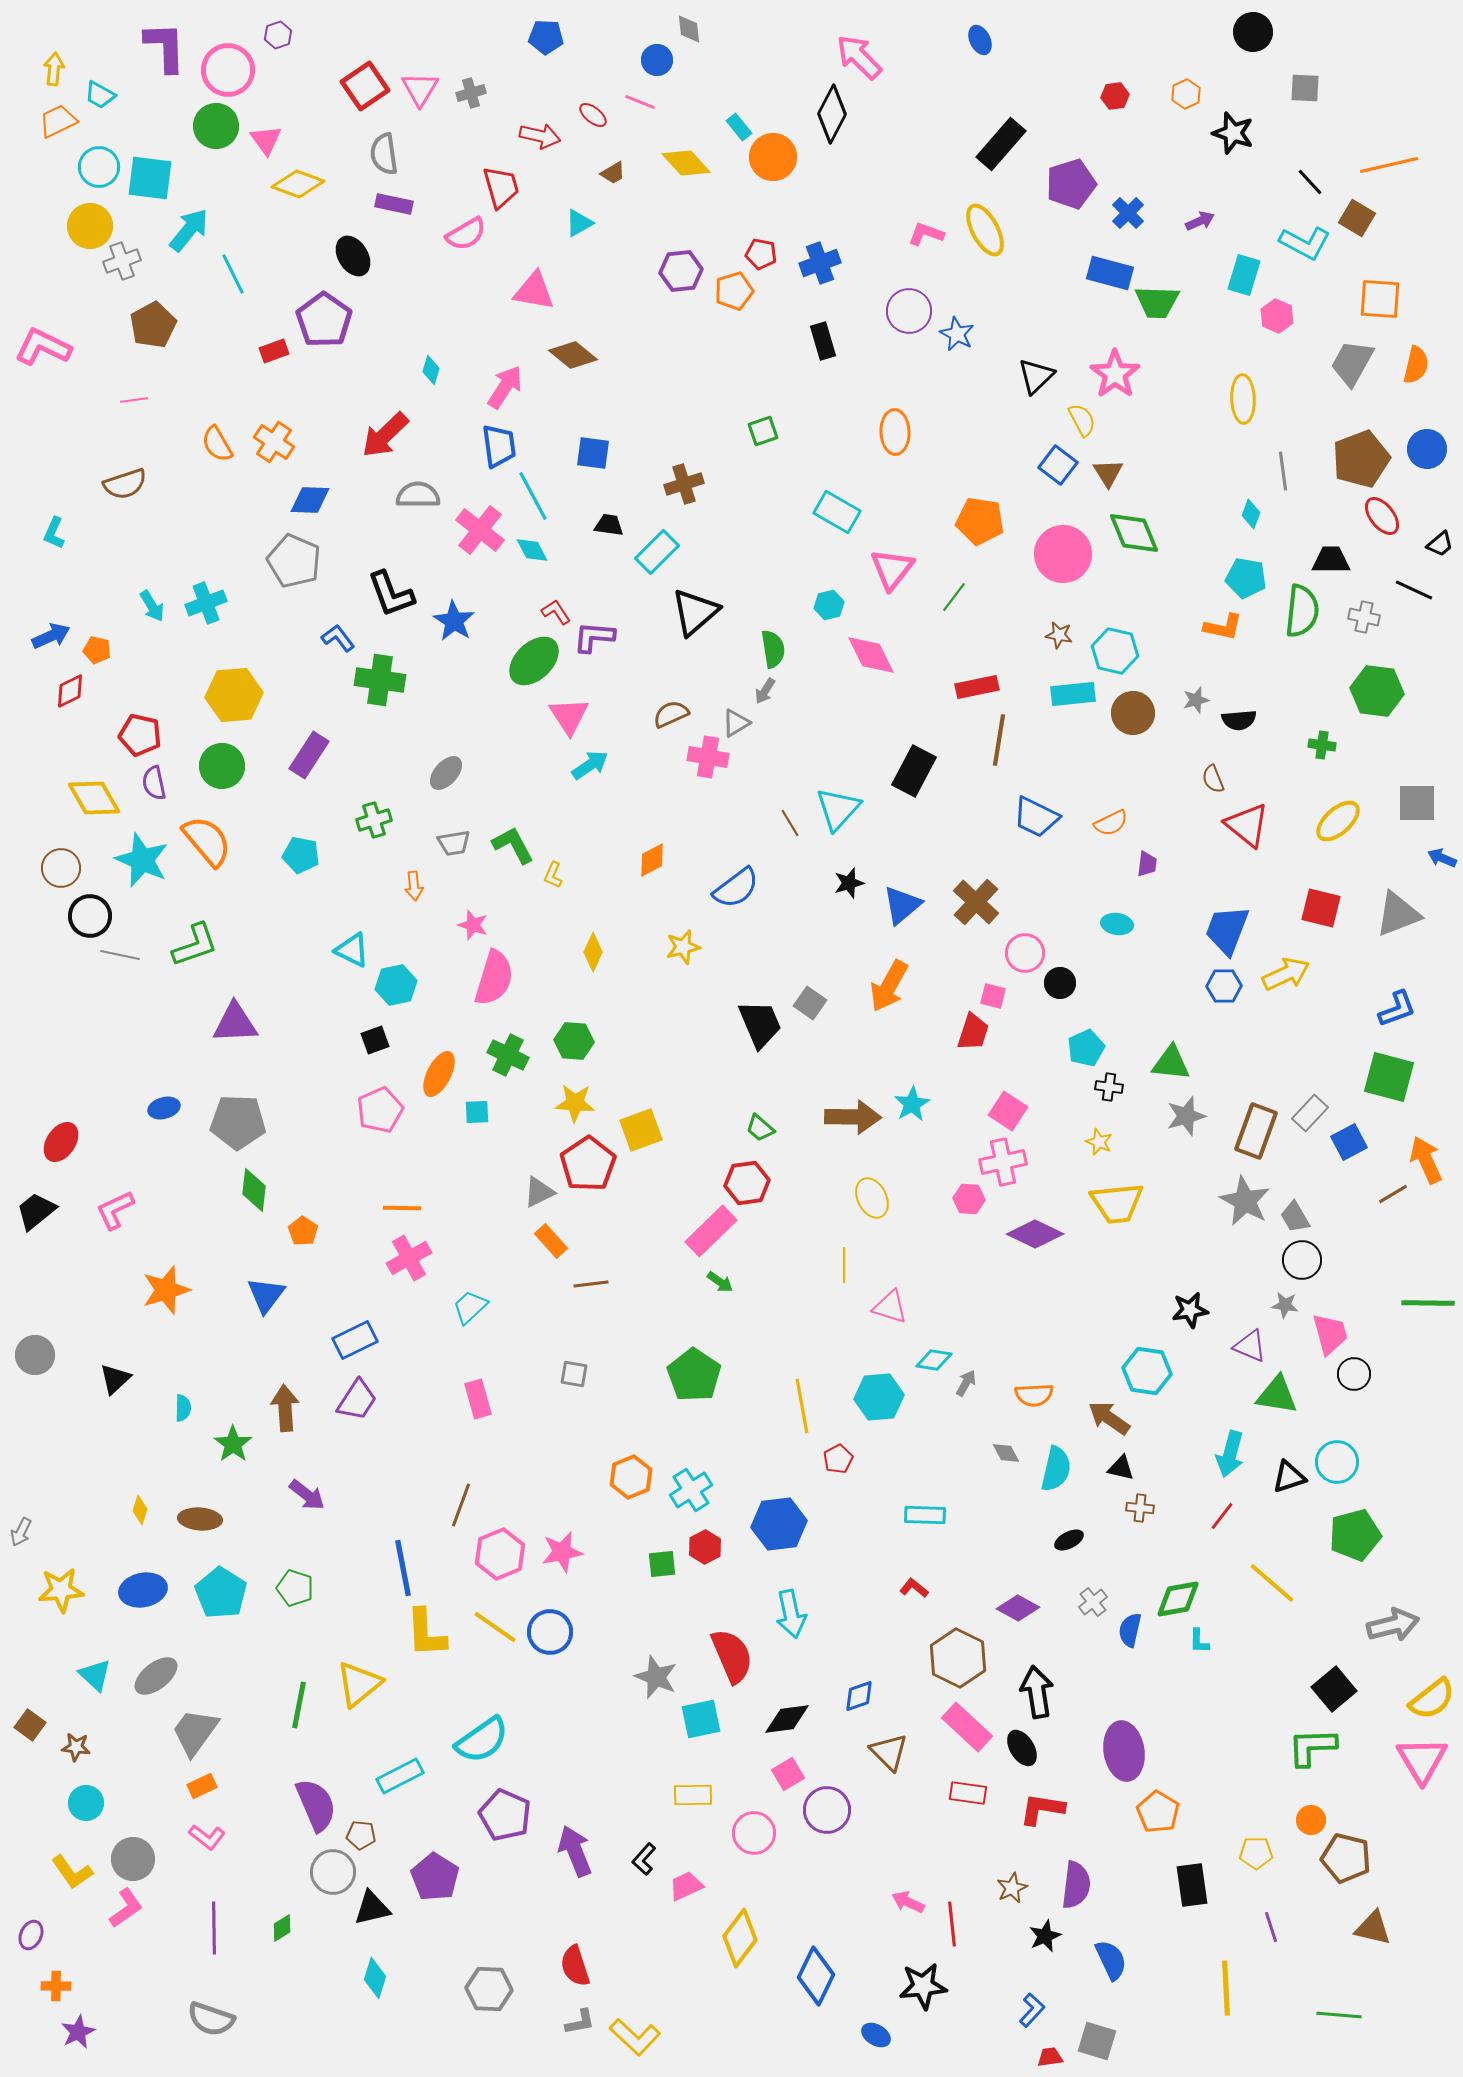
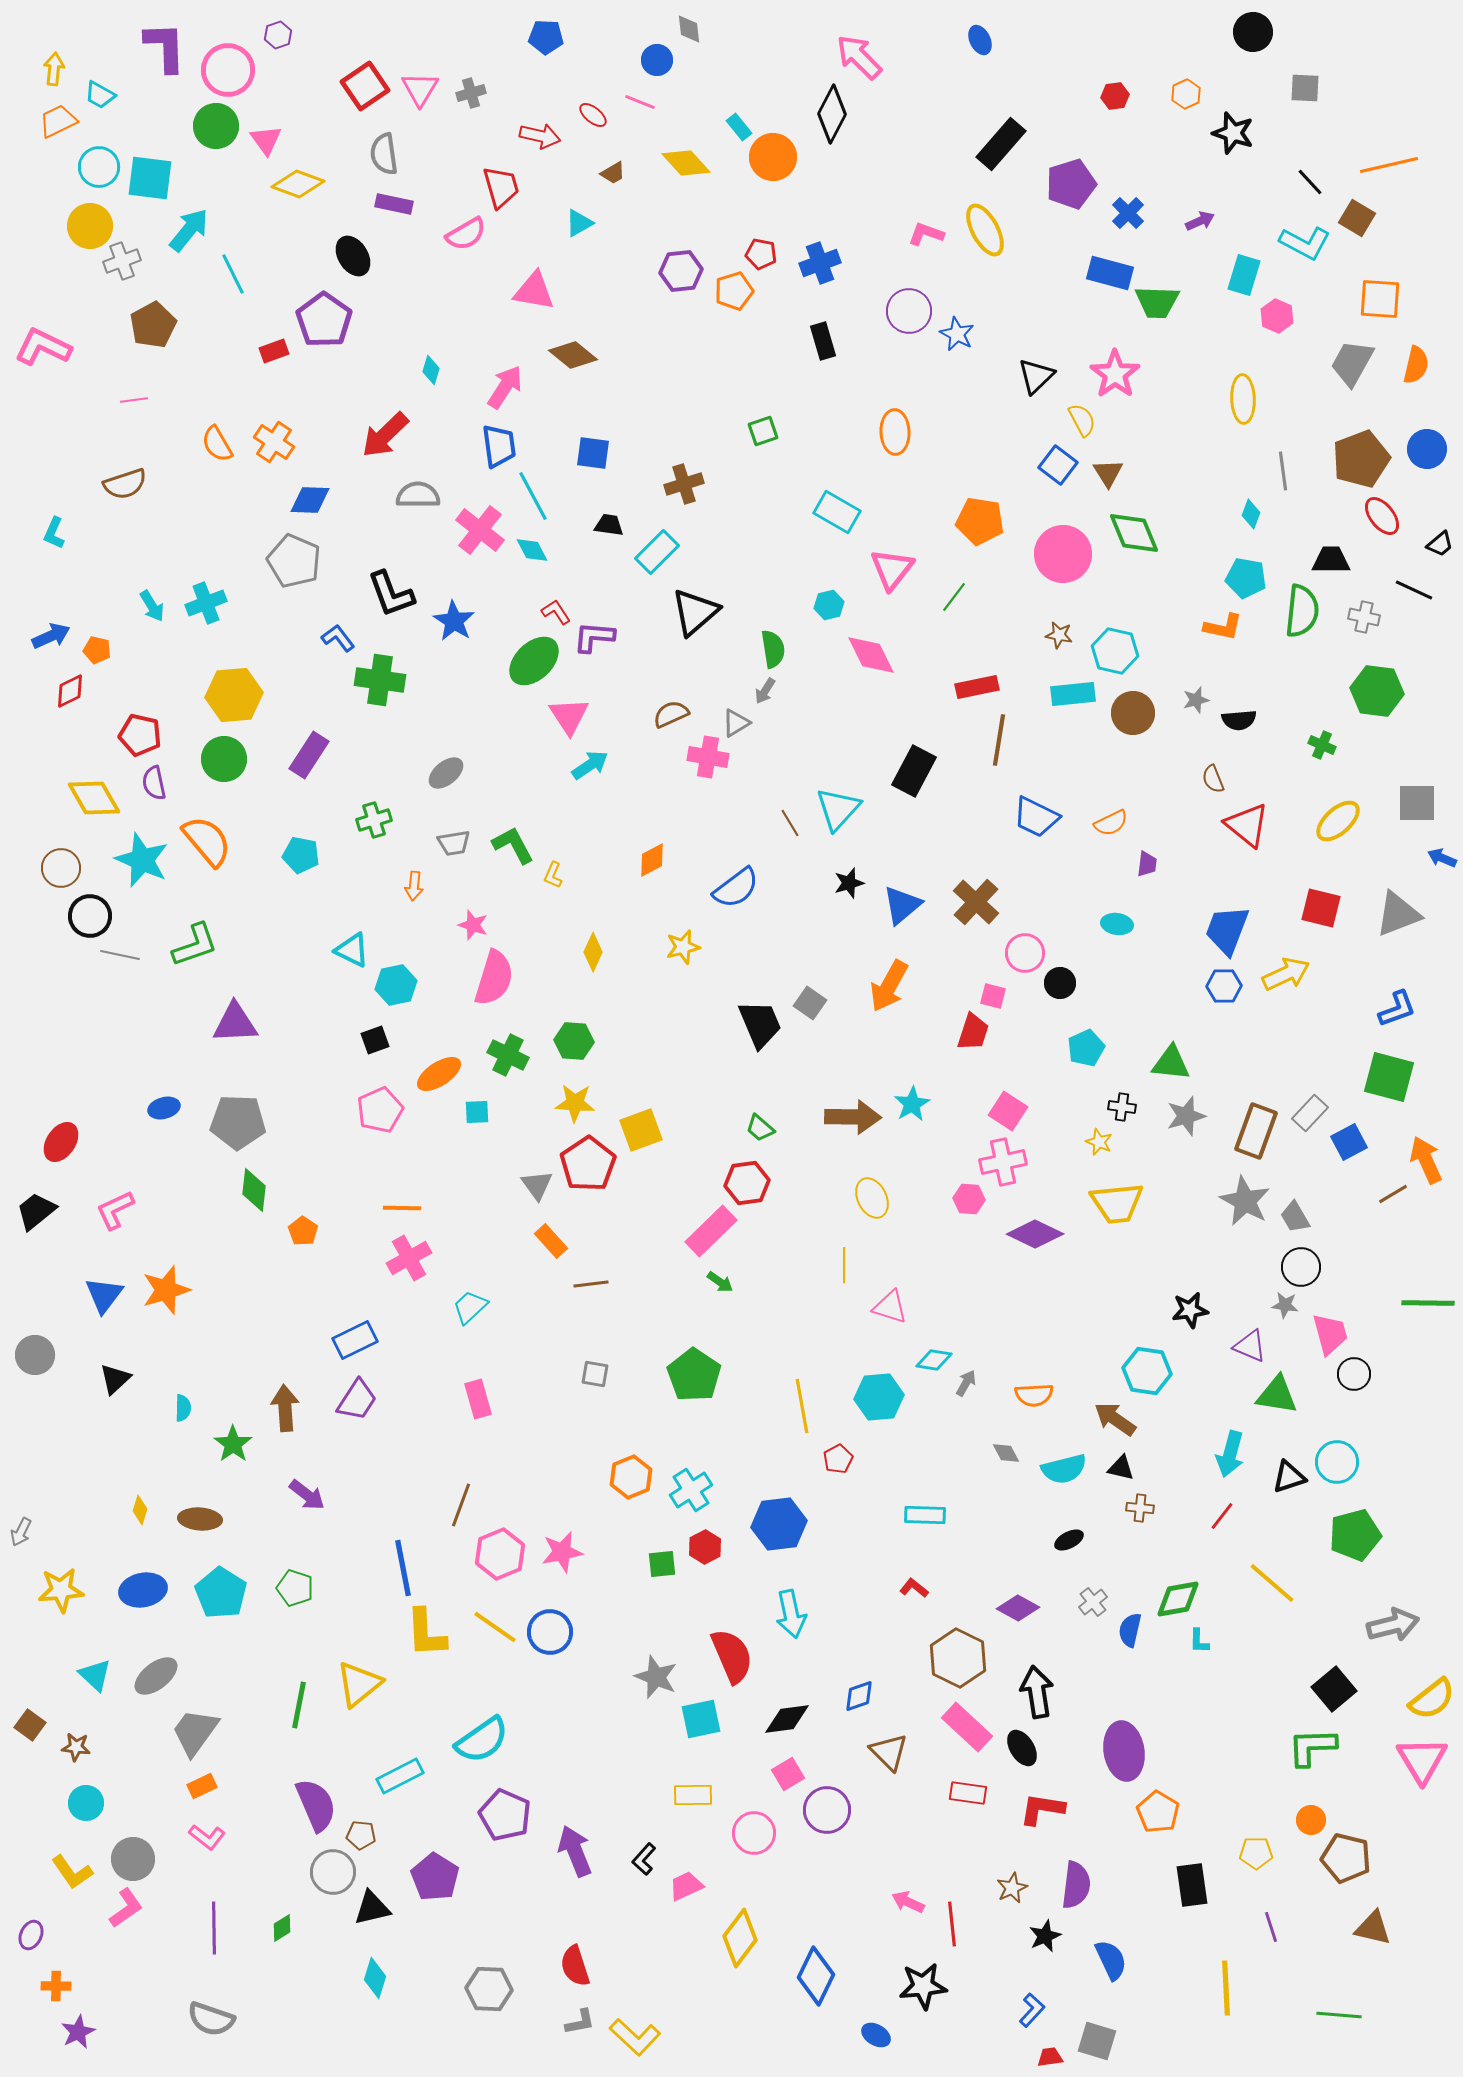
green cross at (1322, 745): rotated 16 degrees clockwise
green circle at (222, 766): moved 2 px right, 7 px up
gray ellipse at (446, 773): rotated 9 degrees clockwise
orange arrow at (414, 886): rotated 12 degrees clockwise
orange ellipse at (439, 1074): rotated 30 degrees clockwise
black cross at (1109, 1087): moved 13 px right, 20 px down
gray triangle at (539, 1192): moved 2 px left, 7 px up; rotated 40 degrees counterclockwise
black circle at (1302, 1260): moved 1 px left, 7 px down
blue triangle at (266, 1295): moved 162 px left
gray square at (574, 1374): moved 21 px right
brown arrow at (1109, 1418): moved 6 px right, 1 px down
cyan semicircle at (1056, 1469): moved 8 px right; rotated 63 degrees clockwise
